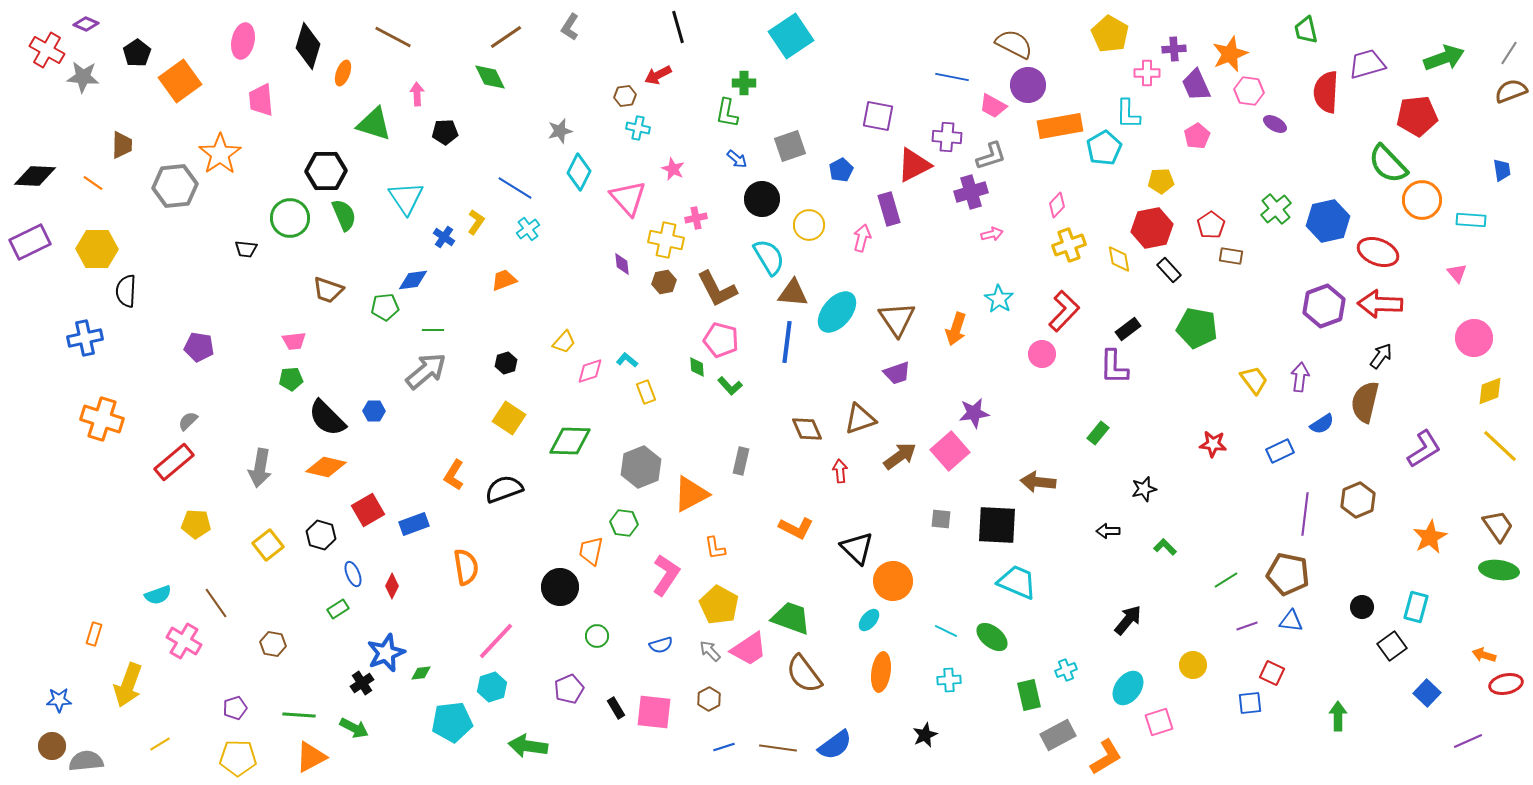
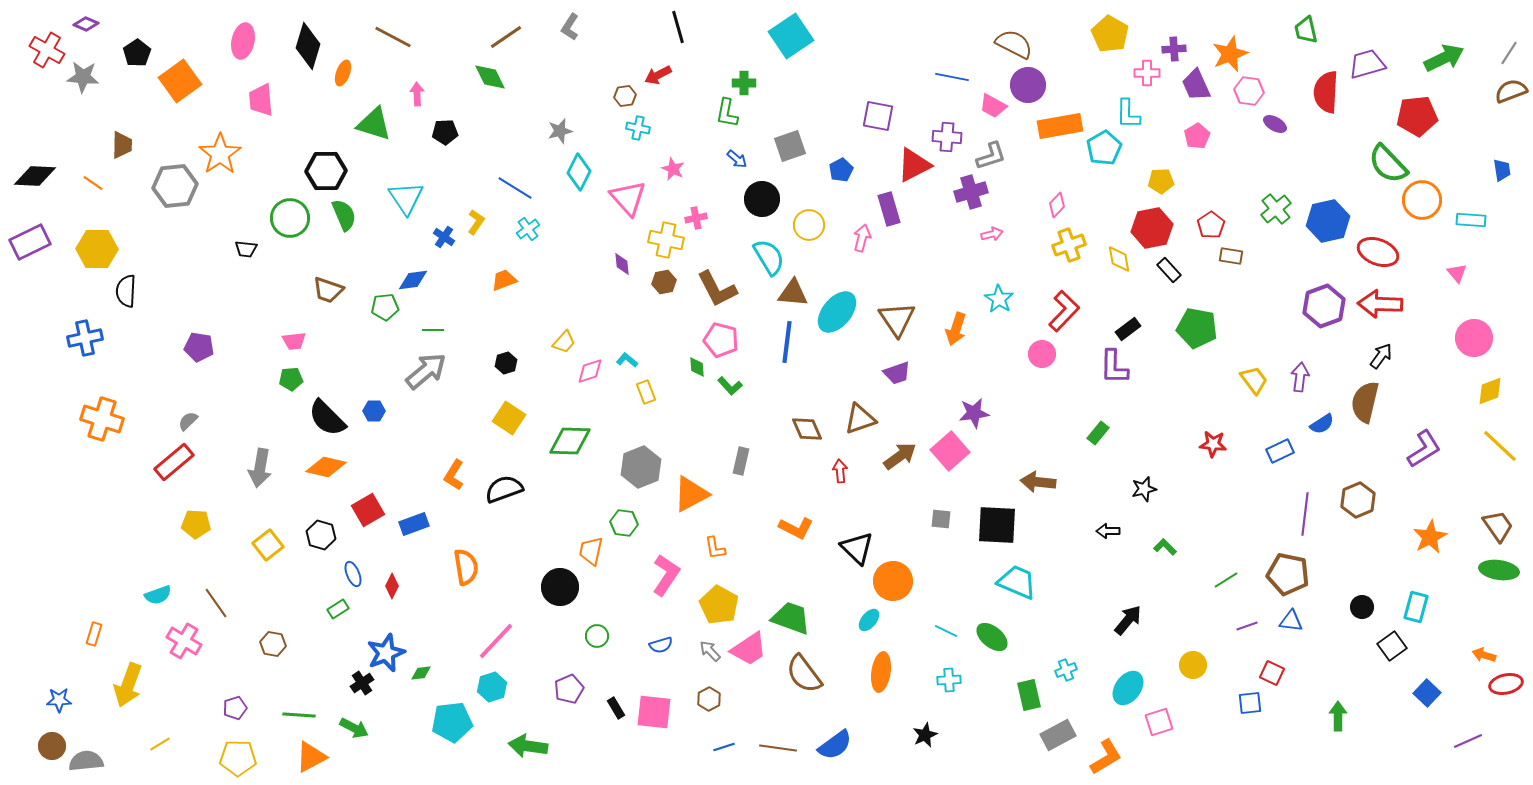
green arrow at (1444, 58): rotated 6 degrees counterclockwise
